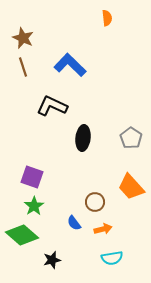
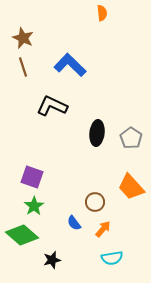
orange semicircle: moved 5 px left, 5 px up
black ellipse: moved 14 px right, 5 px up
orange arrow: rotated 36 degrees counterclockwise
